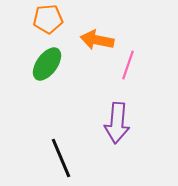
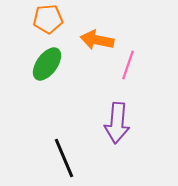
black line: moved 3 px right
